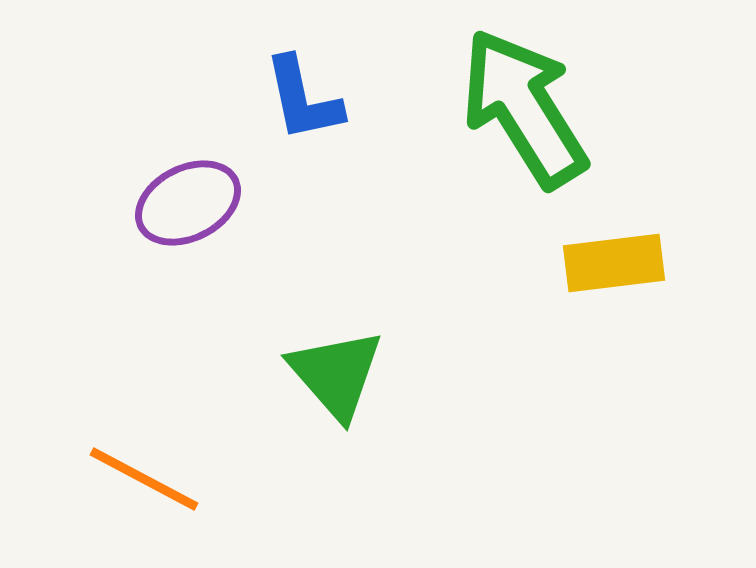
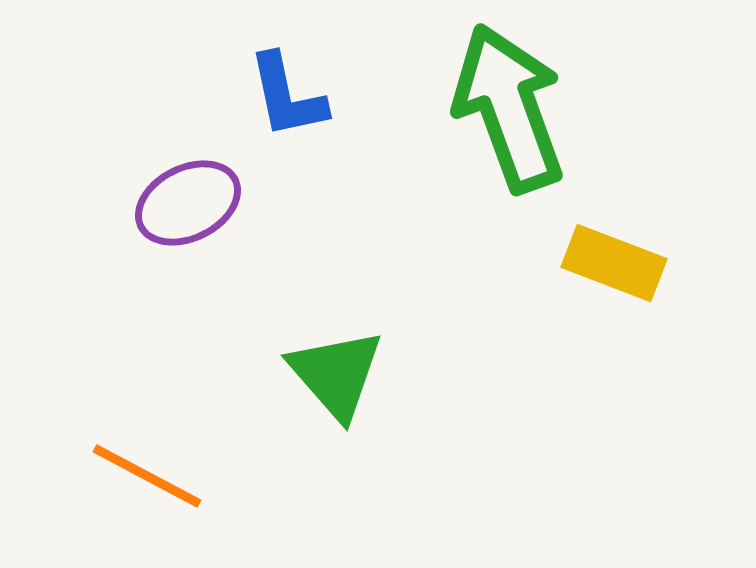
blue L-shape: moved 16 px left, 3 px up
green arrow: moved 15 px left; rotated 12 degrees clockwise
yellow rectangle: rotated 28 degrees clockwise
orange line: moved 3 px right, 3 px up
